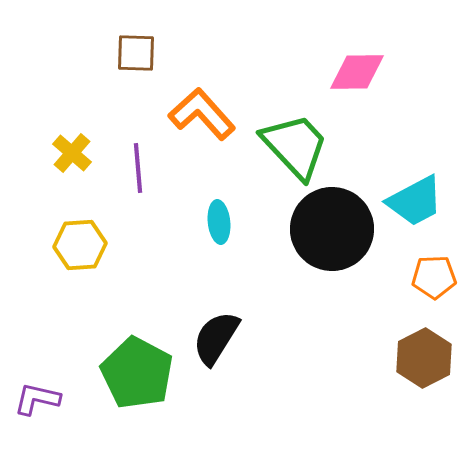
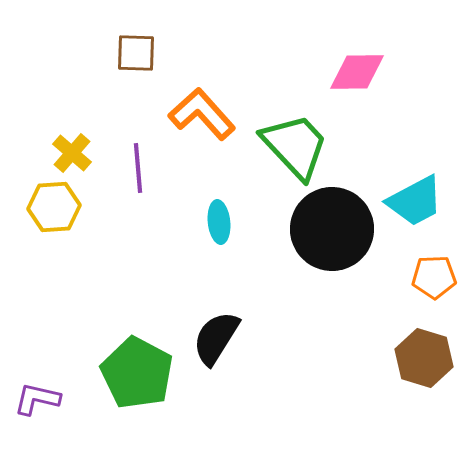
yellow hexagon: moved 26 px left, 38 px up
brown hexagon: rotated 16 degrees counterclockwise
